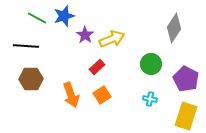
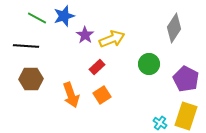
green circle: moved 2 px left
cyan cross: moved 10 px right, 24 px down; rotated 24 degrees clockwise
